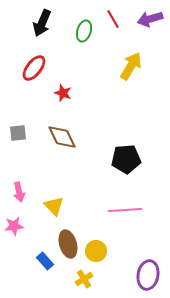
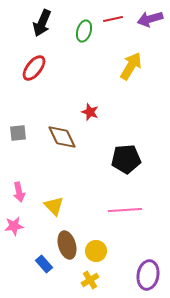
red line: rotated 72 degrees counterclockwise
red star: moved 27 px right, 19 px down
brown ellipse: moved 1 px left, 1 px down
blue rectangle: moved 1 px left, 3 px down
yellow cross: moved 6 px right, 1 px down
